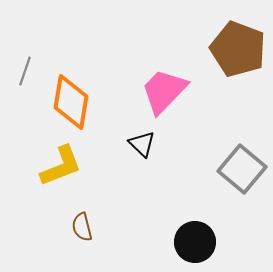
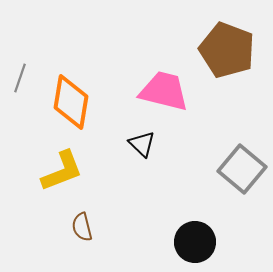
brown pentagon: moved 11 px left, 1 px down
gray line: moved 5 px left, 7 px down
pink trapezoid: rotated 60 degrees clockwise
yellow L-shape: moved 1 px right, 5 px down
